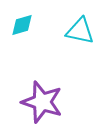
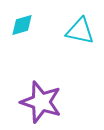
purple star: moved 1 px left
